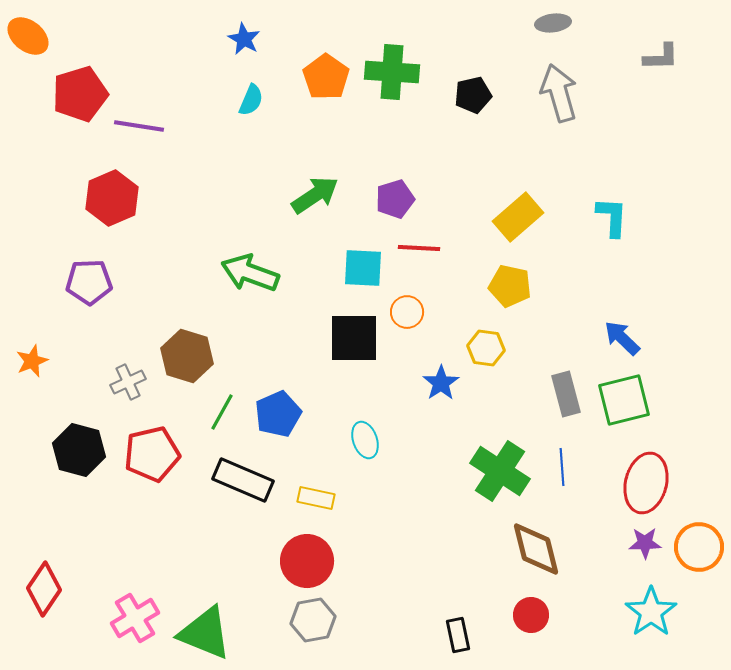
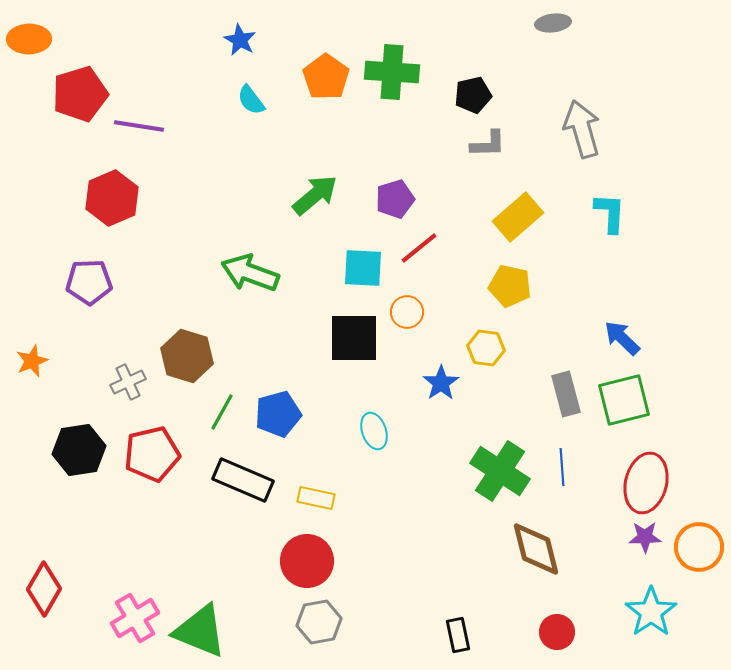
orange ellipse at (28, 36): moved 1 px right, 3 px down; rotated 39 degrees counterclockwise
blue star at (244, 39): moved 4 px left, 1 px down
gray L-shape at (661, 57): moved 173 px left, 87 px down
gray arrow at (559, 93): moved 23 px right, 36 px down
cyan semicircle at (251, 100): rotated 120 degrees clockwise
green arrow at (315, 195): rotated 6 degrees counterclockwise
cyan L-shape at (612, 217): moved 2 px left, 4 px up
red line at (419, 248): rotated 42 degrees counterclockwise
blue pentagon at (278, 414): rotated 9 degrees clockwise
cyan ellipse at (365, 440): moved 9 px right, 9 px up
black hexagon at (79, 450): rotated 24 degrees counterclockwise
purple star at (645, 543): moved 6 px up
red diamond at (44, 589): rotated 4 degrees counterclockwise
red circle at (531, 615): moved 26 px right, 17 px down
gray hexagon at (313, 620): moved 6 px right, 2 px down
green triangle at (205, 633): moved 5 px left, 2 px up
